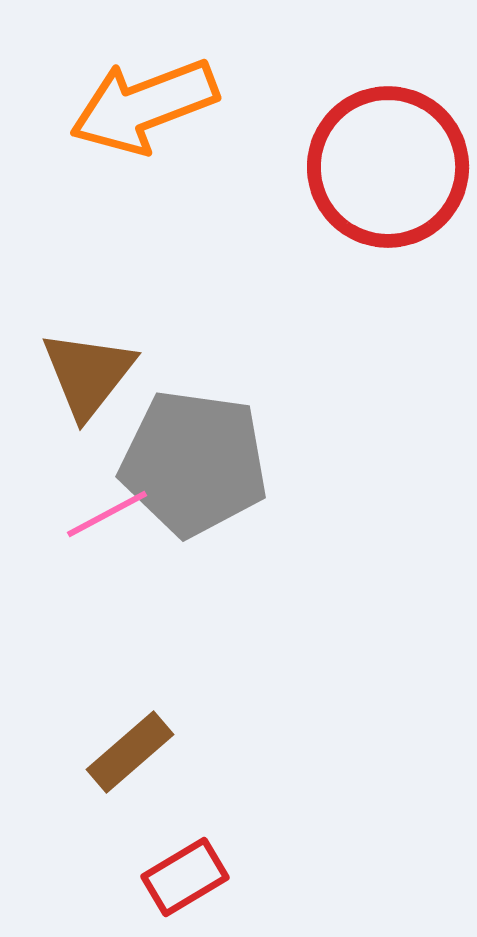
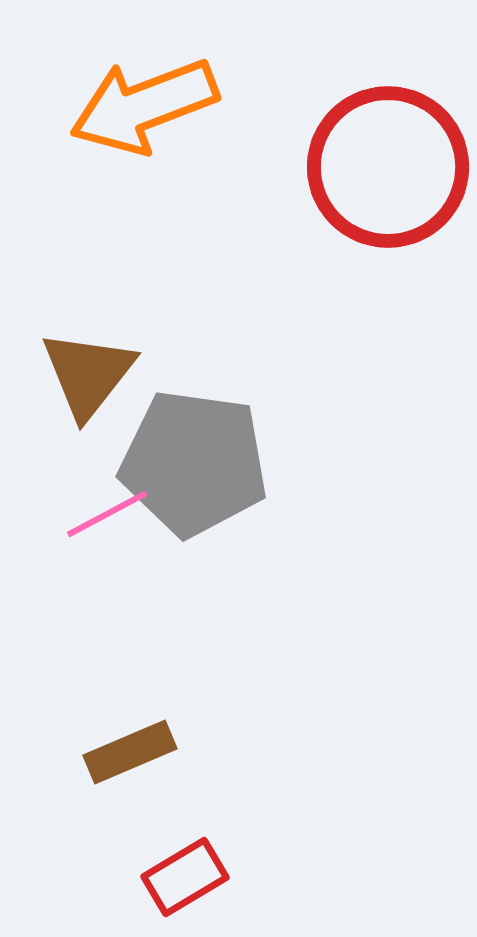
brown rectangle: rotated 18 degrees clockwise
